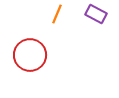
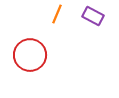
purple rectangle: moved 3 px left, 2 px down
